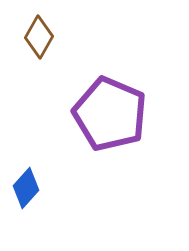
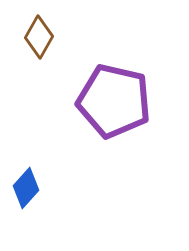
purple pentagon: moved 4 px right, 13 px up; rotated 10 degrees counterclockwise
